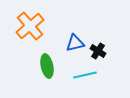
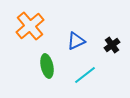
blue triangle: moved 1 px right, 2 px up; rotated 12 degrees counterclockwise
black cross: moved 14 px right, 6 px up; rotated 21 degrees clockwise
cyan line: rotated 25 degrees counterclockwise
